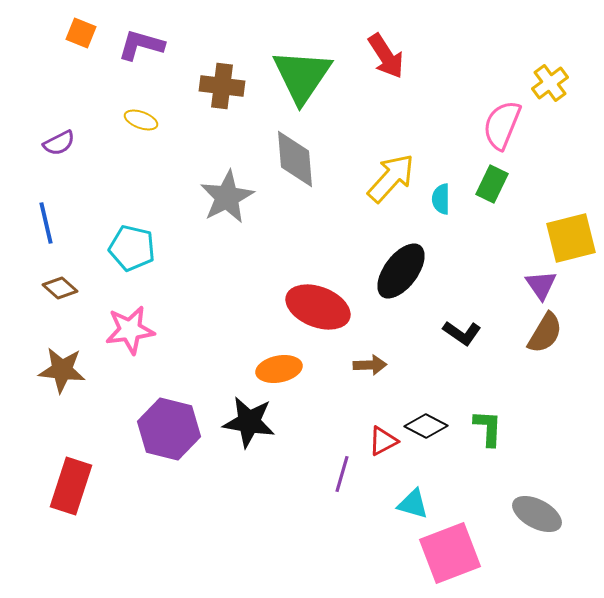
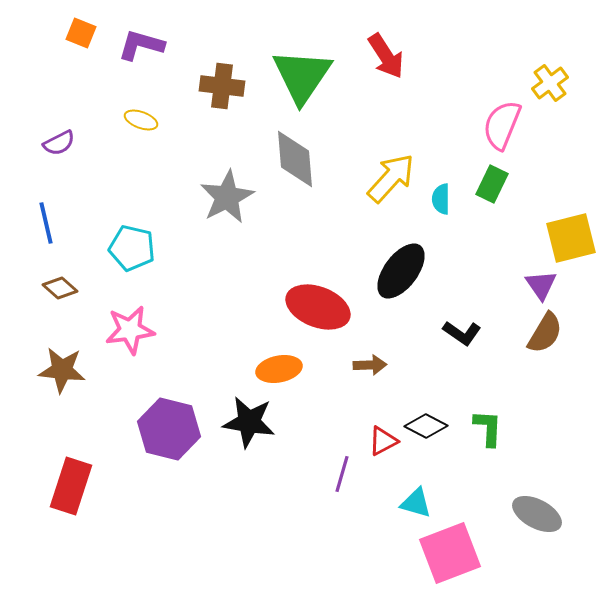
cyan triangle: moved 3 px right, 1 px up
